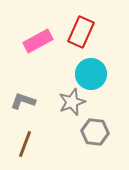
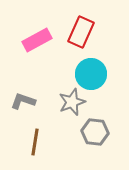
pink rectangle: moved 1 px left, 1 px up
brown line: moved 10 px right, 2 px up; rotated 12 degrees counterclockwise
